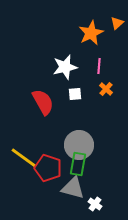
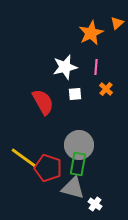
pink line: moved 3 px left, 1 px down
